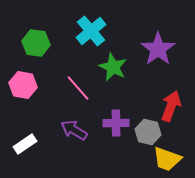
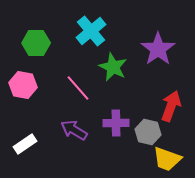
green hexagon: rotated 8 degrees counterclockwise
